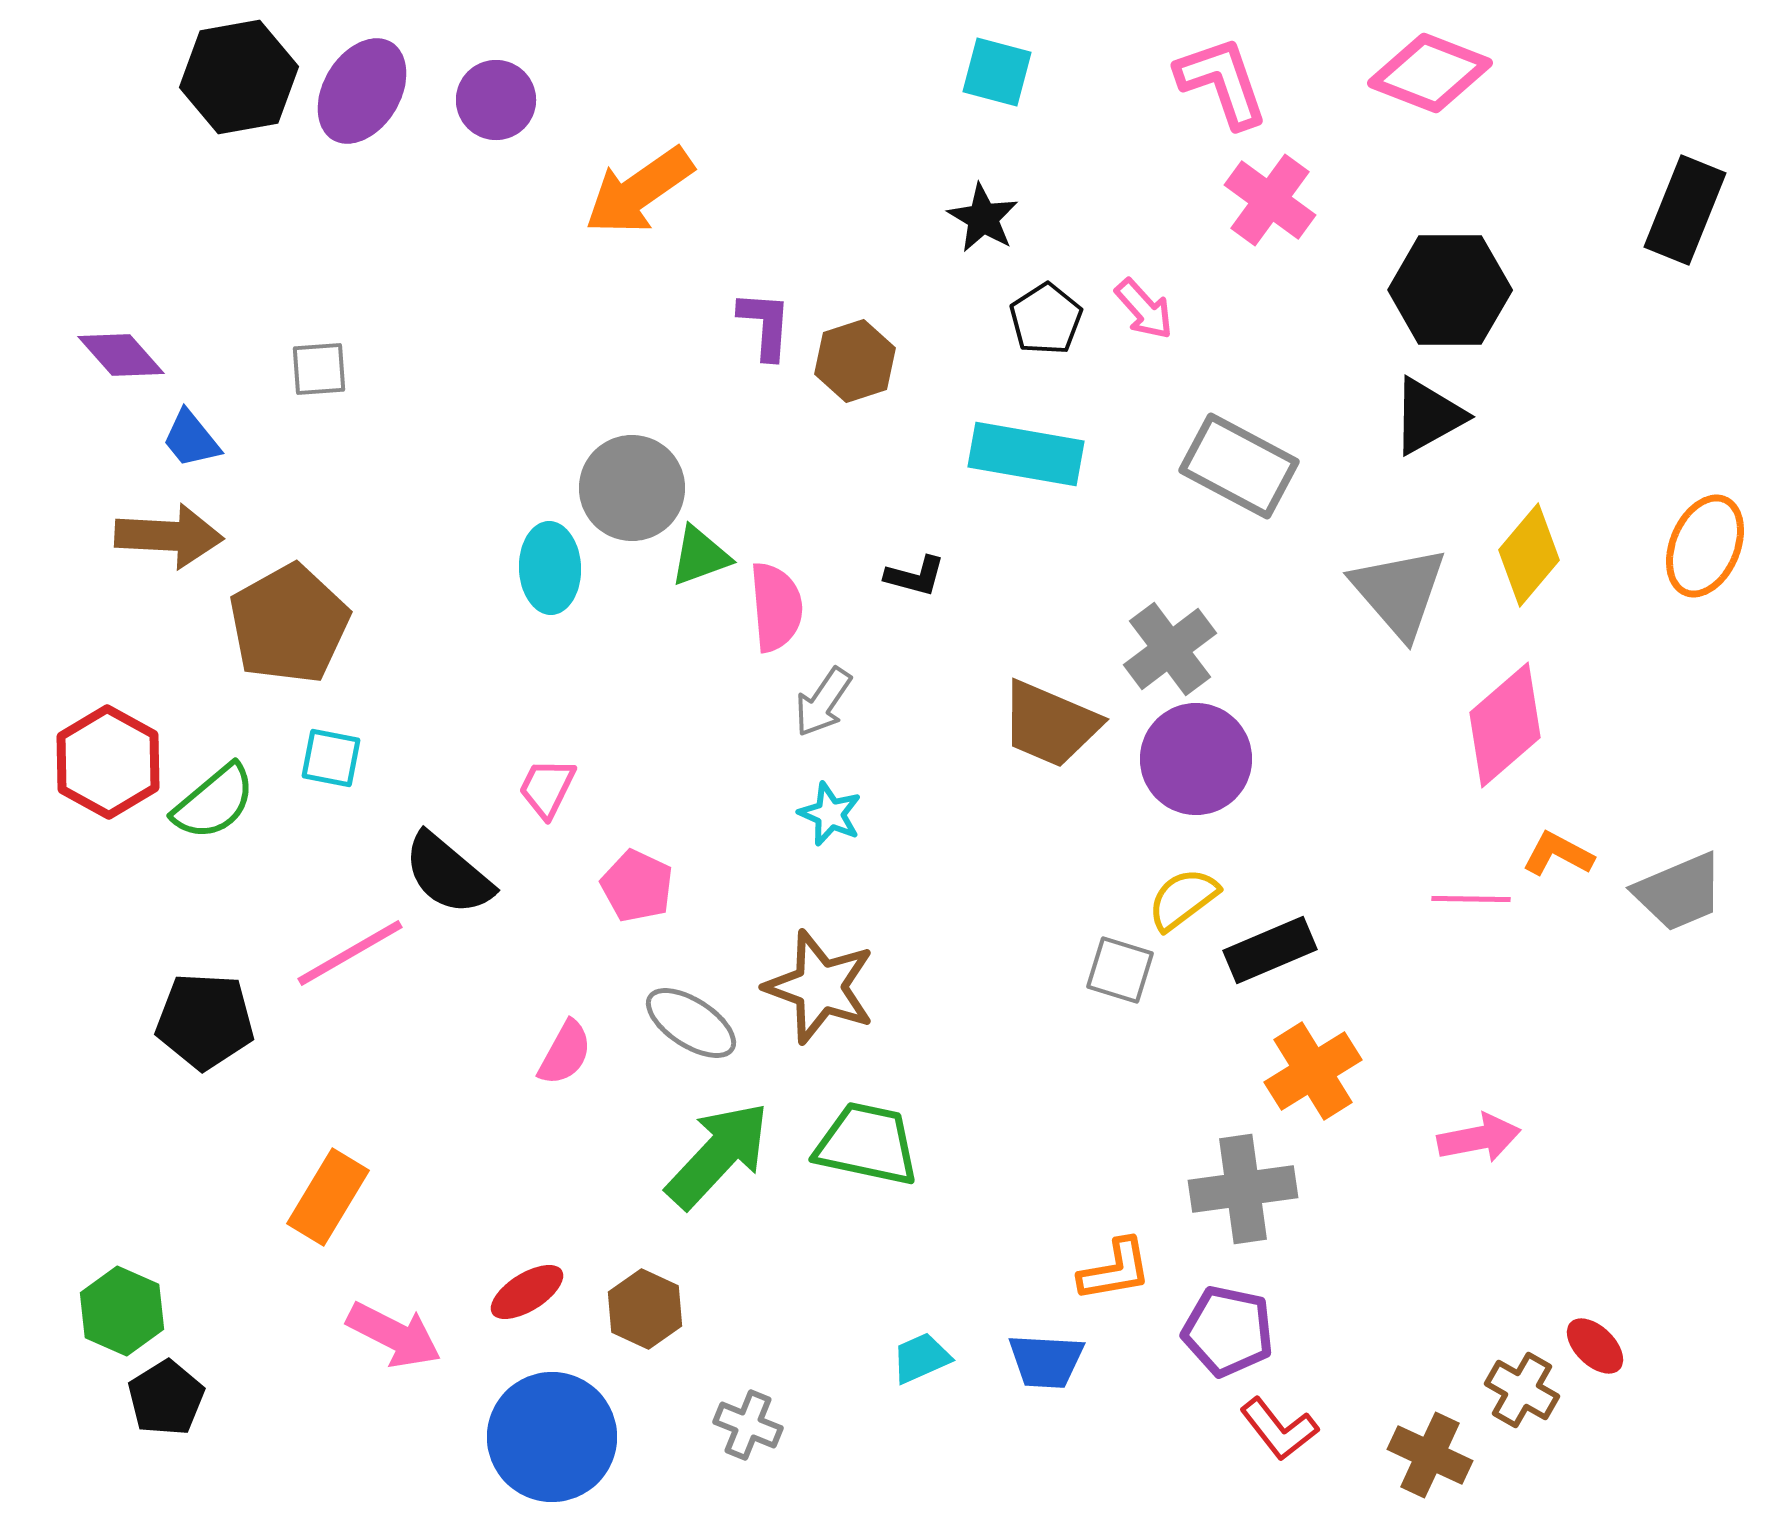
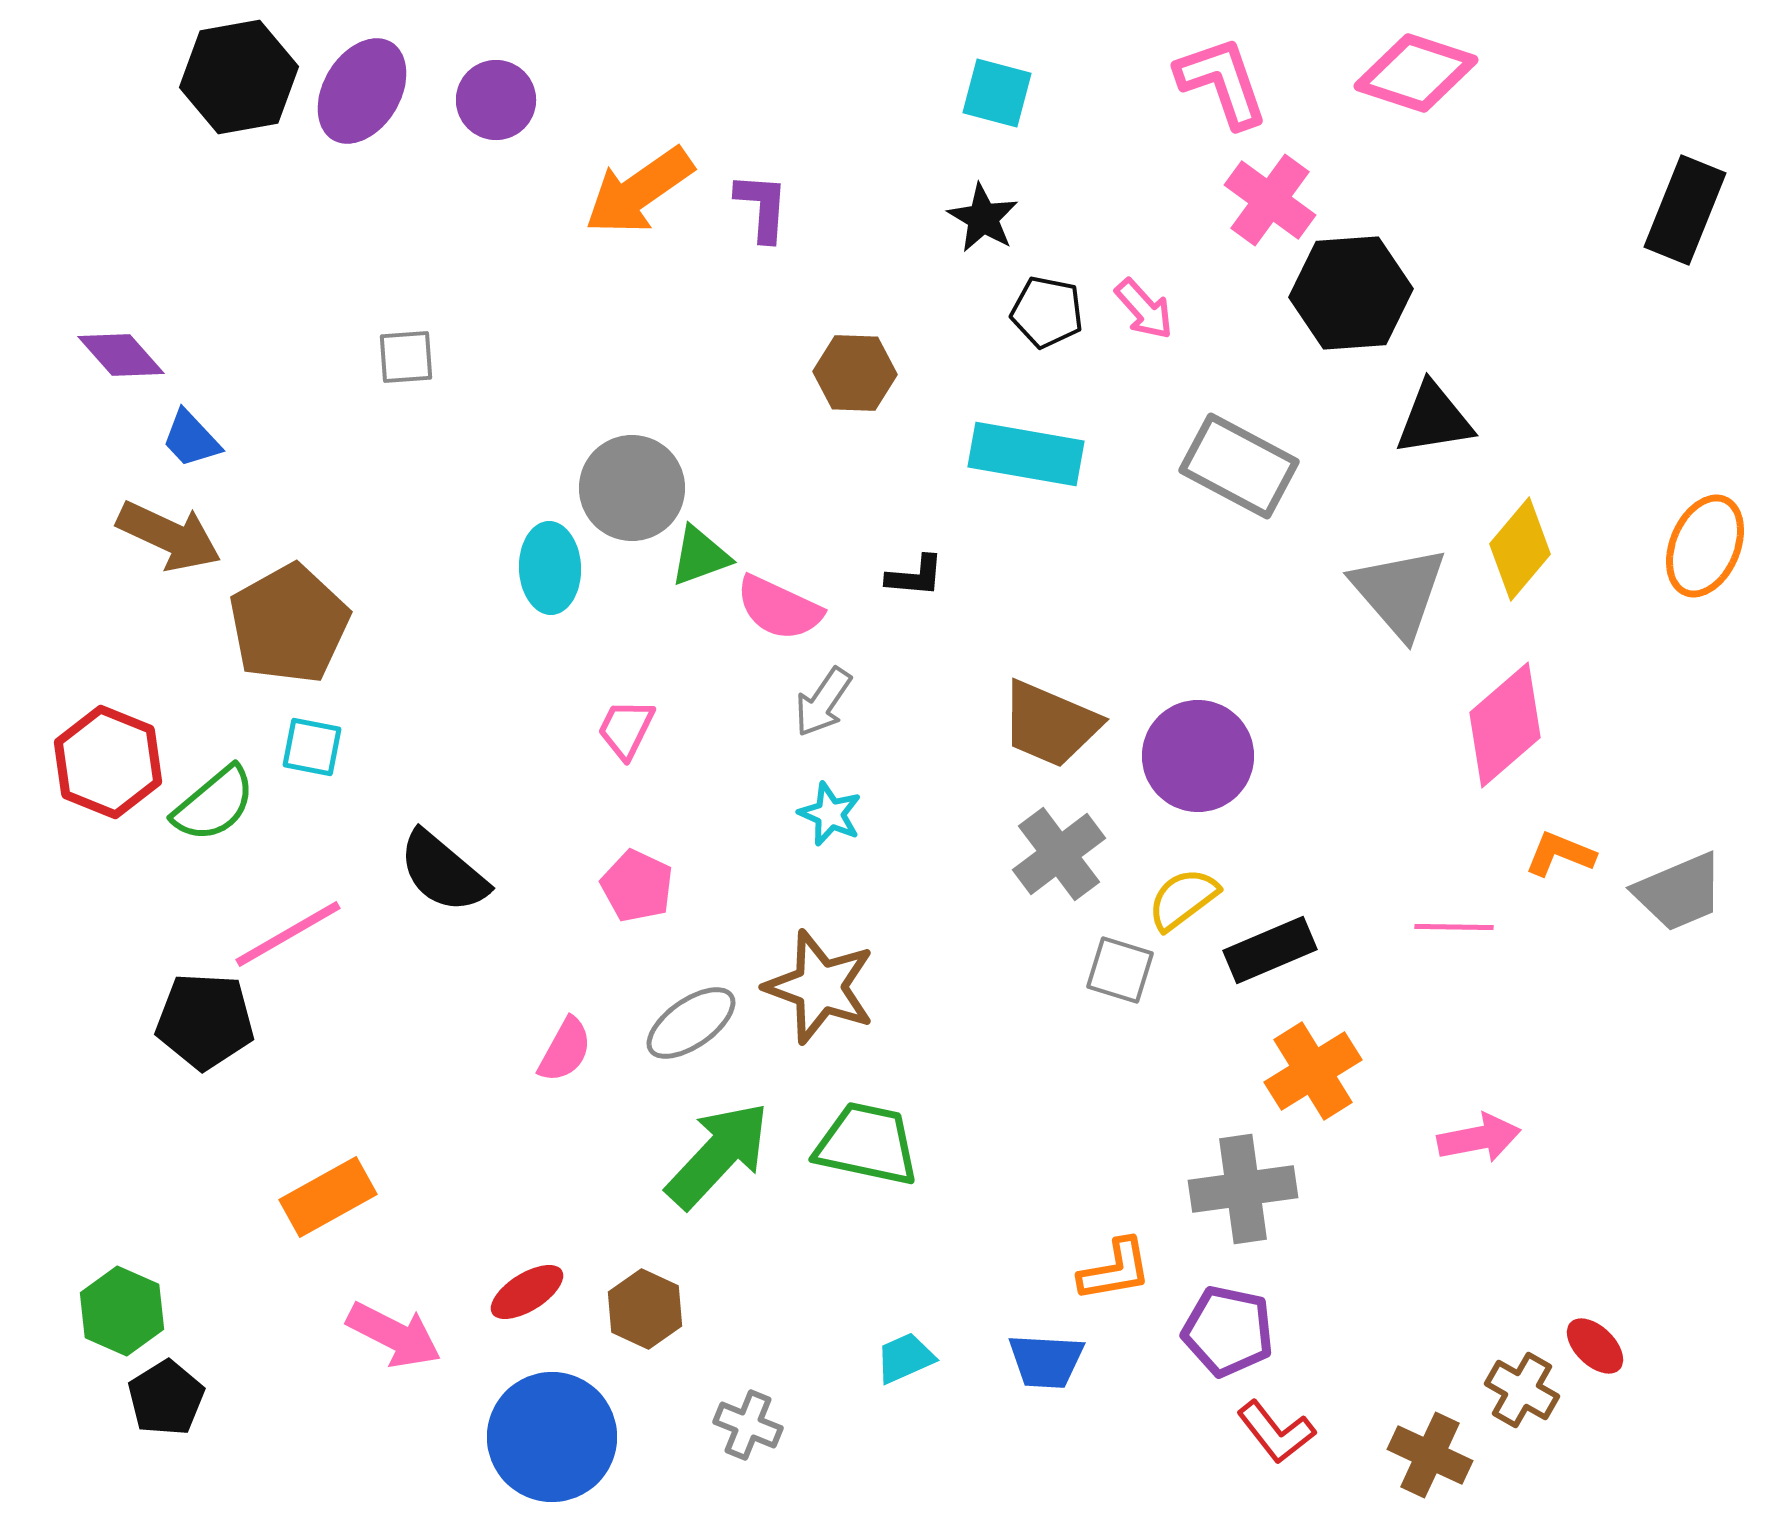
cyan square at (997, 72): moved 21 px down
pink diamond at (1430, 73): moved 14 px left; rotated 3 degrees counterclockwise
black hexagon at (1450, 290): moved 99 px left, 3 px down; rotated 4 degrees counterclockwise
black pentagon at (1046, 319): moved 1 px right, 7 px up; rotated 28 degrees counterclockwise
purple L-shape at (765, 325): moved 3 px left, 118 px up
brown hexagon at (855, 361): moved 12 px down; rotated 20 degrees clockwise
gray square at (319, 369): moved 87 px right, 12 px up
black triangle at (1428, 416): moved 6 px right, 3 px down; rotated 20 degrees clockwise
blue trapezoid at (191, 439): rotated 4 degrees counterclockwise
brown arrow at (169, 536): rotated 22 degrees clockwise
yellow diamond at (1529, 555): moved 9 px left, 6 px up
black L-shape at (915, 576): rotated 10 degrees counterclockwise
pink semicircle at (776, 607): moved 3 px right, 1 px down; rotated 120 degrees clockwise
gray cross at (1170, 649): moved 111 px left, 205 px down
cyan square at (331, 758): moved 19 px left, 11 px up
purple circle at (1196, 759): moved 2 px right, 3 px up
red hexagon at (108, 762): rotated 7 degrees counterclockwise
pink trapezoid at (547, 788): moved 79 px right, 59 px up
green semicircle at (214, 802): moved 2 px down
orange L-shape at (1558, 854): moved 2 px right; rotated 6 degrees counterclockwise
black semicircle at (448, 874): moved 5 px left, 2 px up
pink line at (1471, 899): moved 17 px left, 28 px down
pink line at (350, 953): moved 62 px left, 19 px up
gray ellipse at (691, 1023): rotated 68 degrees counterclockwise
pink semicircle at (565, 1053): moved 3 px up
orange rectangle at (328, 1197): rotated 30 degrees clockwise
cyan trapezoid at (921, 1358): moved 16 px left
red L-shape at (1279, 1429): moved 3 px left, 3 px down
